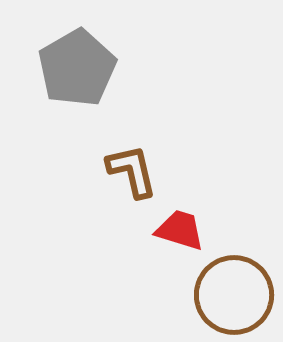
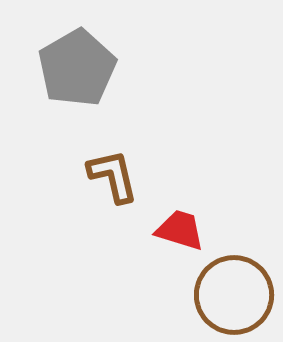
brown L-shape: moved 19 px left, 5 px down
